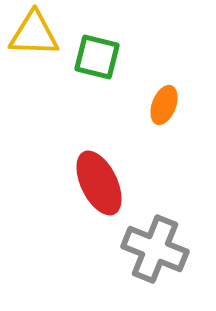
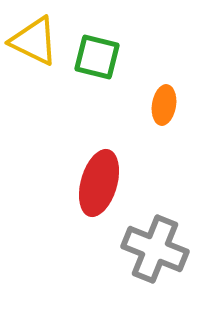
yellow triangle: moved 7 px down; rotated 24 degrees clockwise
orange ellipse: rotated 12 degrees counterclockwise
red ellipse: rotated 42 degrees clockwise
